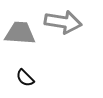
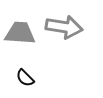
gray arrow: moved 1 px right, 5 px down
